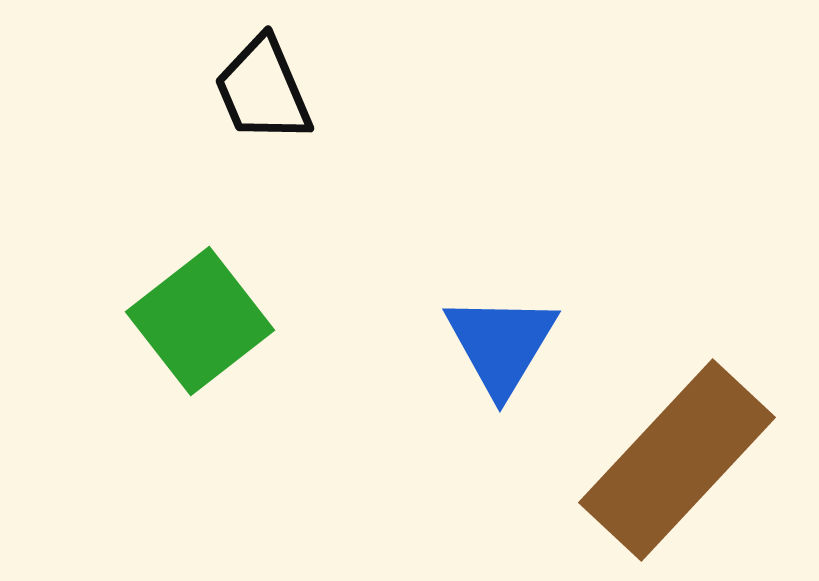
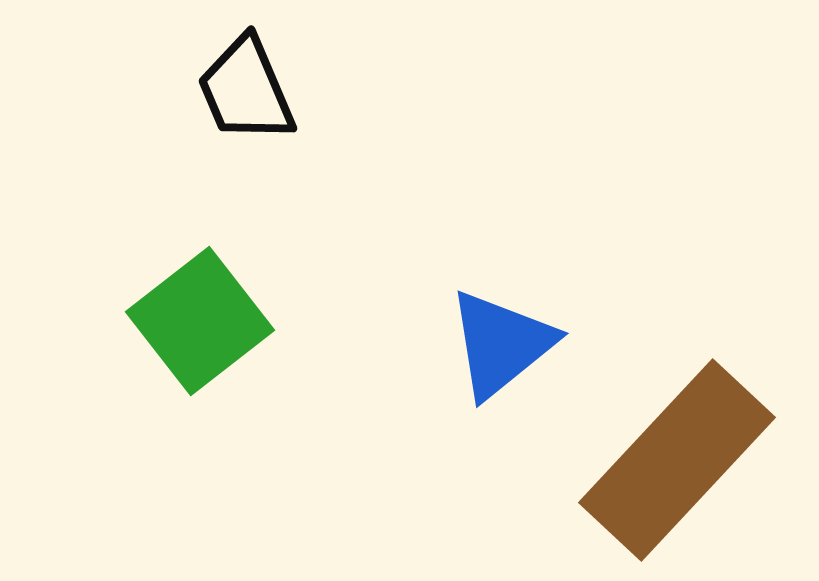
black trapezoid: moved 17 px left
blue triangle: rotated 20 degrees clockwise
